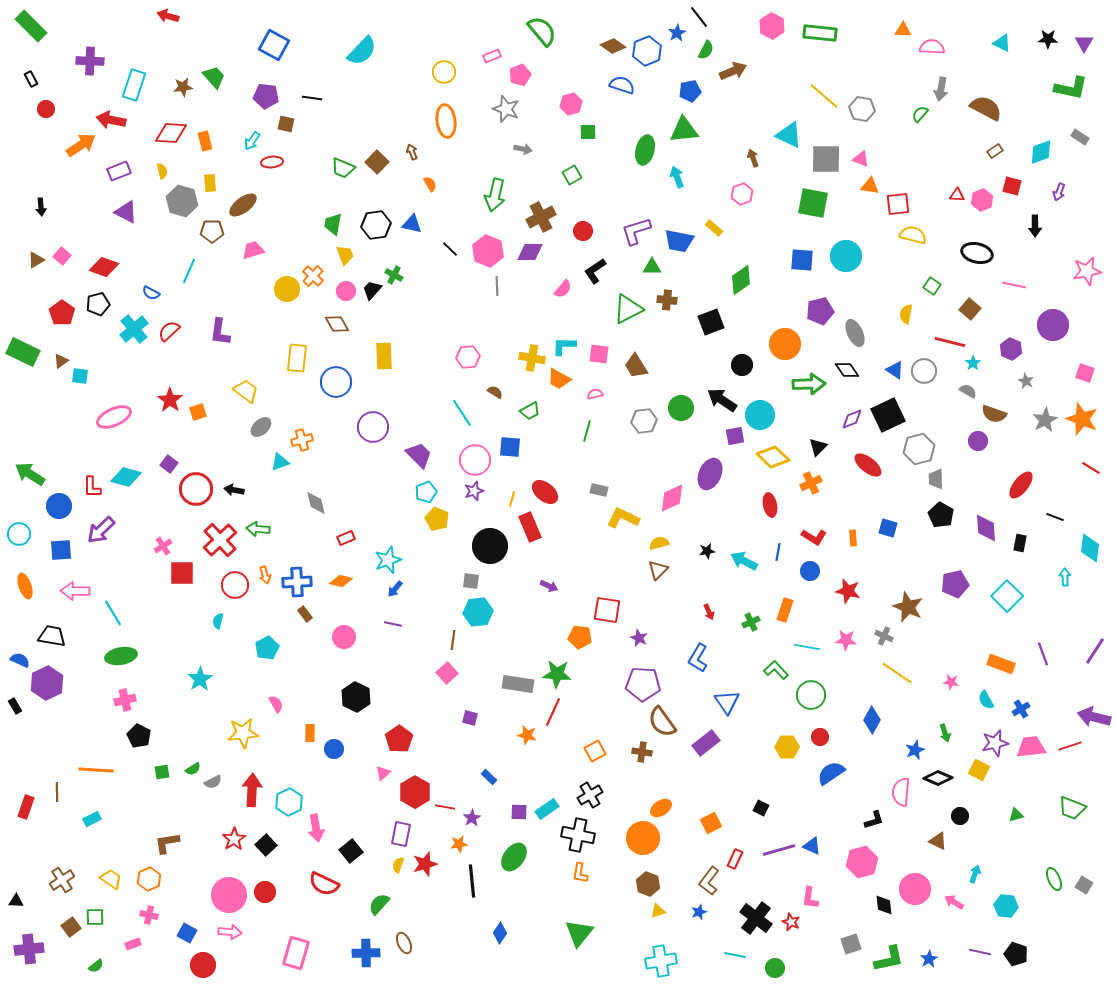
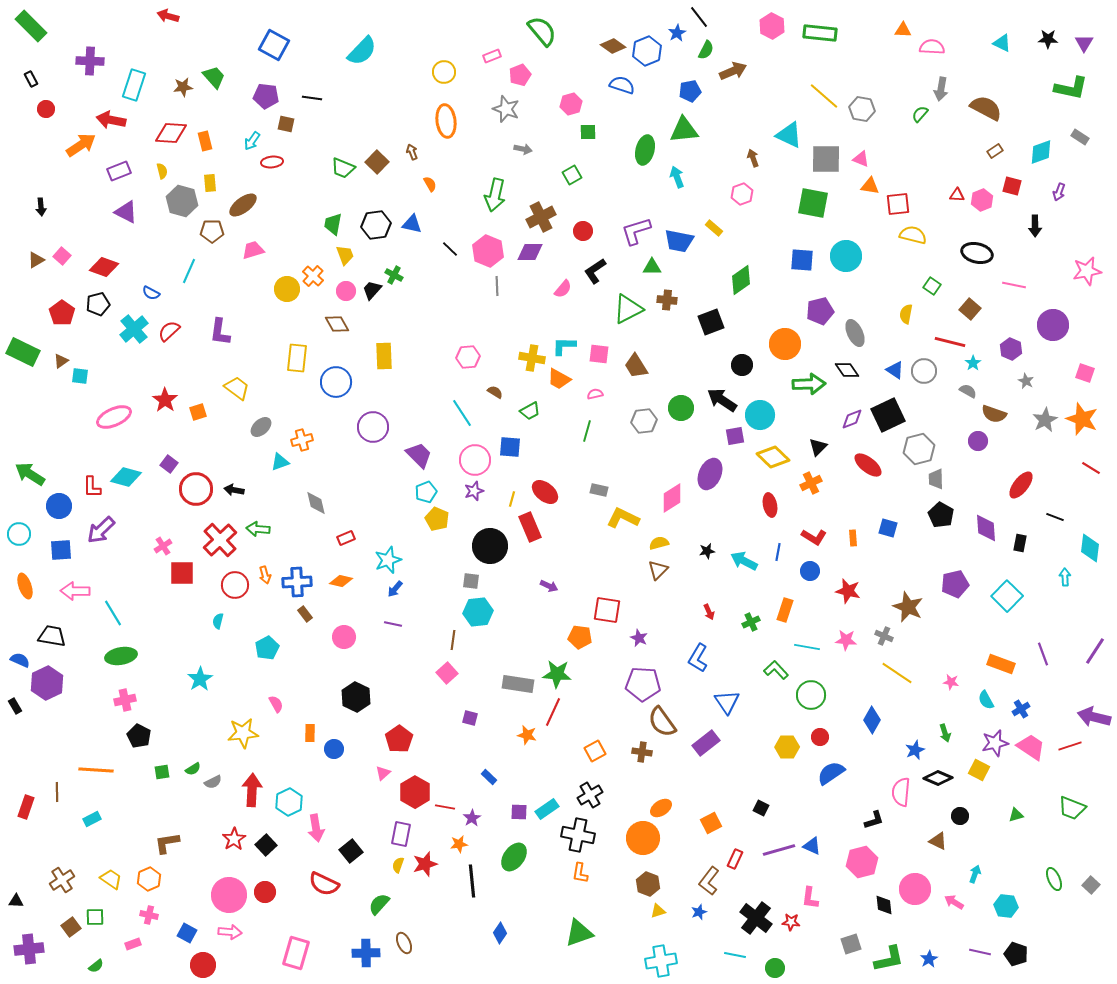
yellow trapezoid at (246, 391): moved 9 px left, 3 px up
red star at (170, 400): moved 5 px left
pink diamond at (672, 498): rotated 8 degrees counterclockwise
pink trapezoid at (1031, 747): rotated 40 degrees clockwise
gray square at (1084, 885): moved 7 px right; rotated 12 degrees clockwise
red star at (791, 922): rotated 18 degrees counterclockwise
green triangle at (579, 933): rotated 32 degrees clockwise
